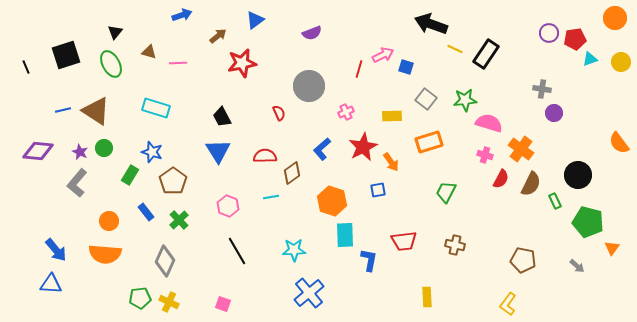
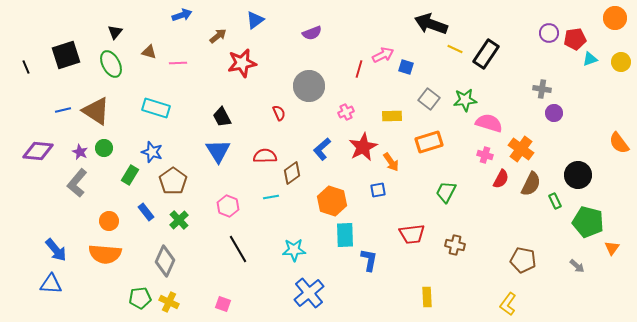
gray square at (426, 99): moved 3 px right
red trapezoid at (404, 241): moved 8 px right, 7 px up
black line at (237, 251): moved 1 px right, 2 px up
